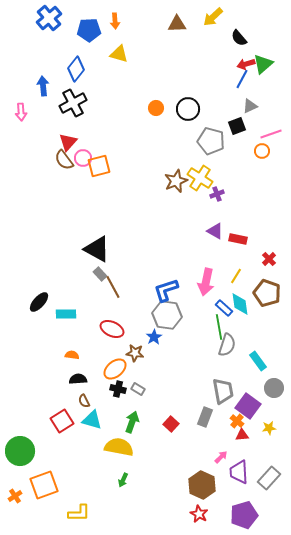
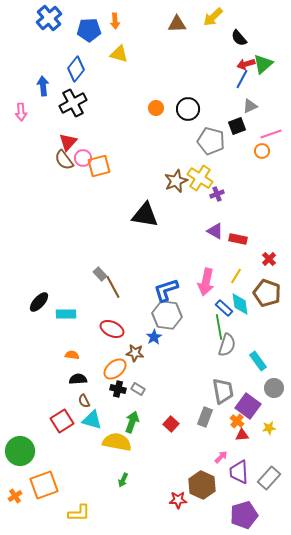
black triangle at (97, 249): moved 48 px right, 34 px up; rotated 20 degrees counterclockwise
yellow semicircle at (119, 447): moved 2 px left, 5 px up
red star at (199, 514): moved 21 px left, 14 px up; rotated 30 degrees counterclockwise
